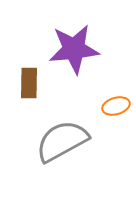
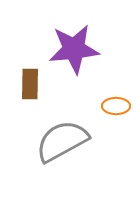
brown rectangle: moved 1 px right, 1 px down
orange ellipse: rotated 16 degrees clockwise
